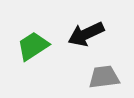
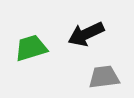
green trapezoid: moved 2 px left, 2 px down; rotated 16 degrees clockwise
